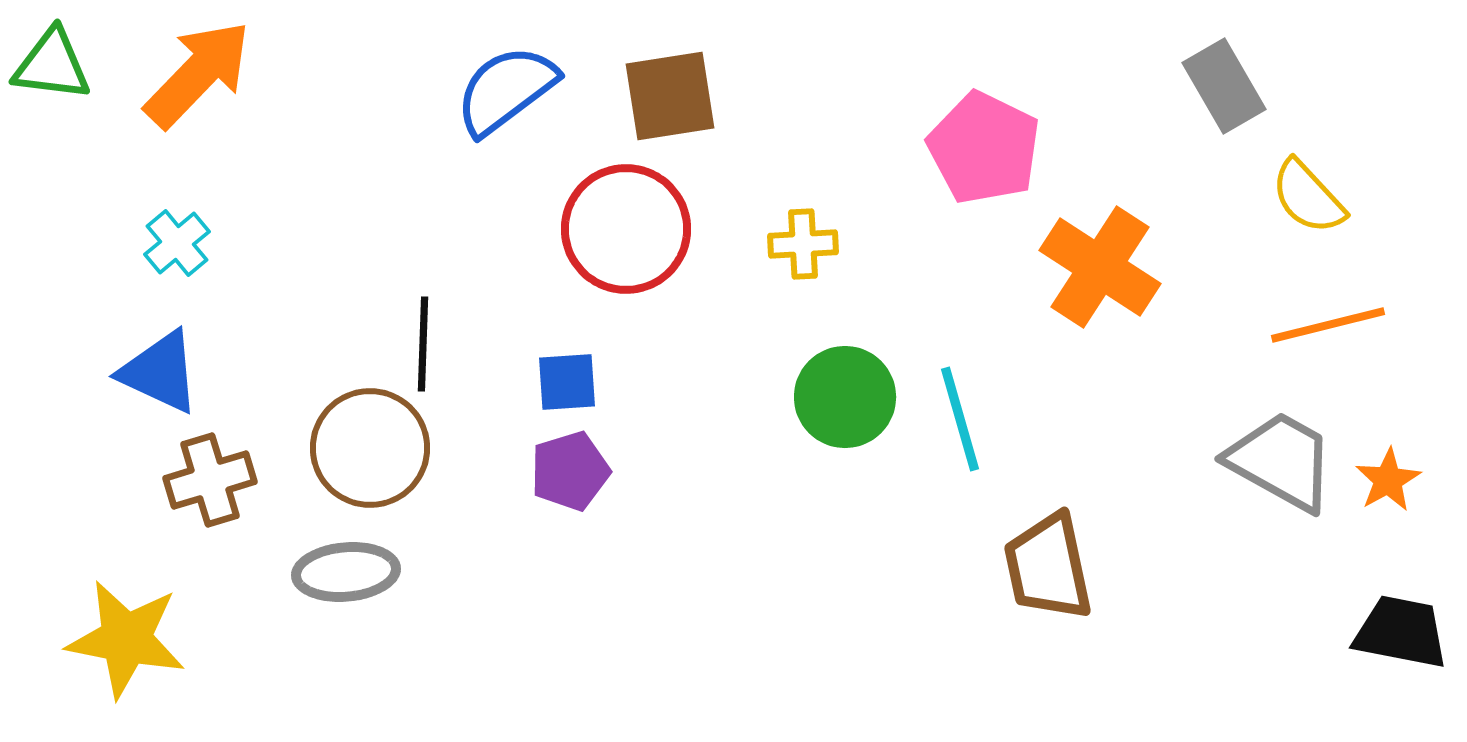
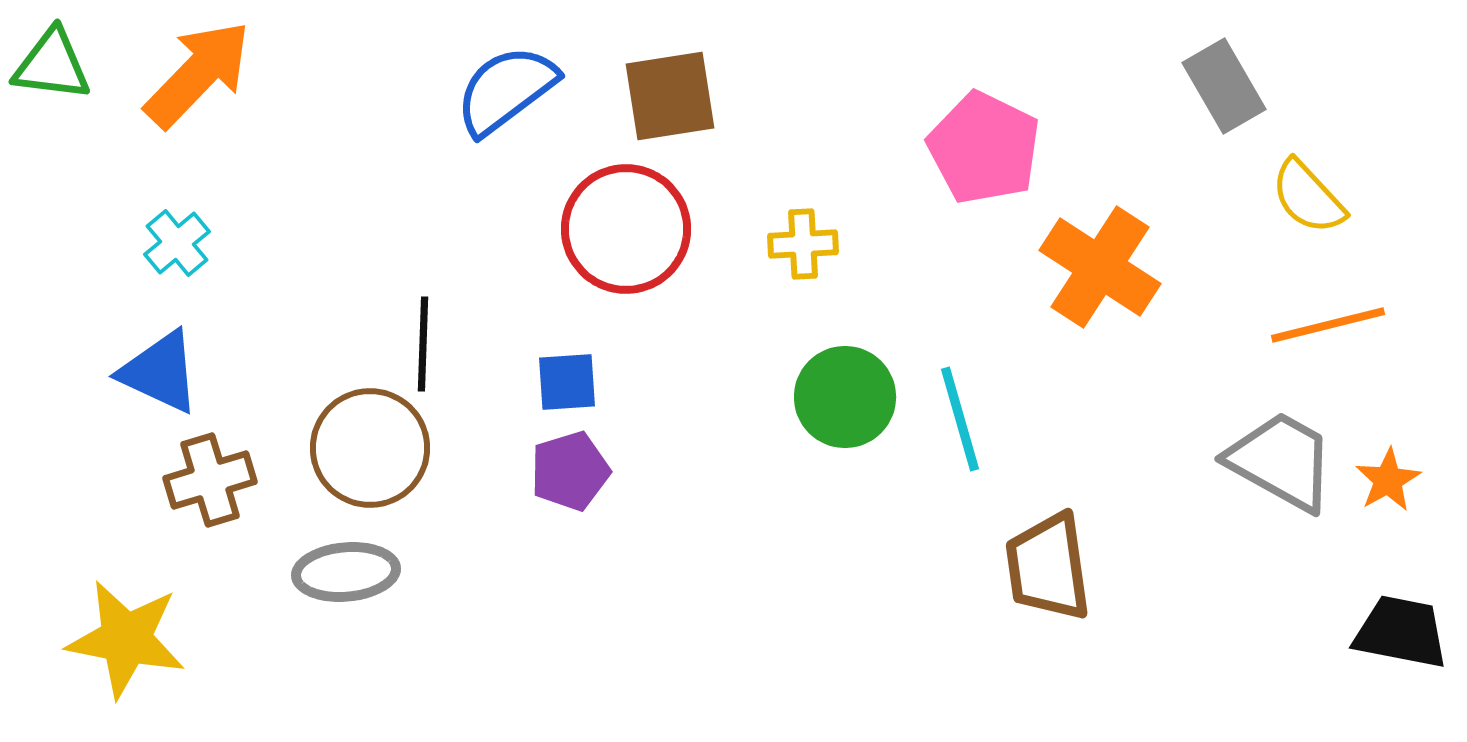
brown trapezoid: rotated 4 degrees clockwise
